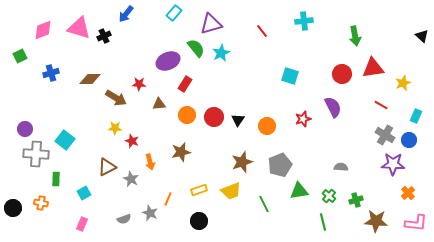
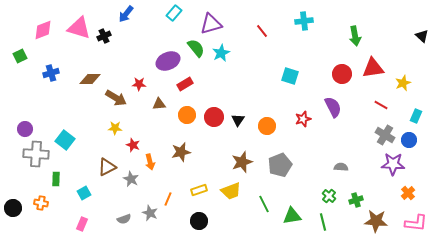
red rectangle at (185, 84): rotated 28 degrees clockwise
red star at (132, 141): moved 1 px right, 4 px down
green triangle at (299, 191): moved 7 px left, 25 px down
